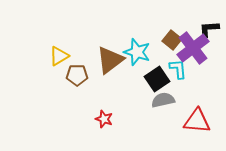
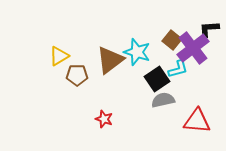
cyan L-shape: rotated 80 degrees clockwise
